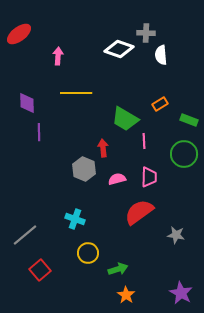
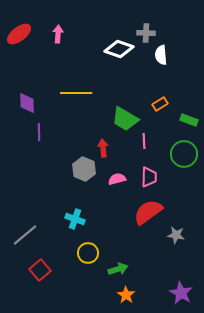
pink arrow: moved 22 px up
red semicircle: moved 9 px right
